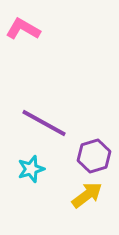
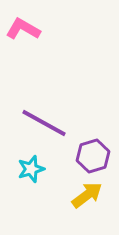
purple hexagon: moved 1 px left
